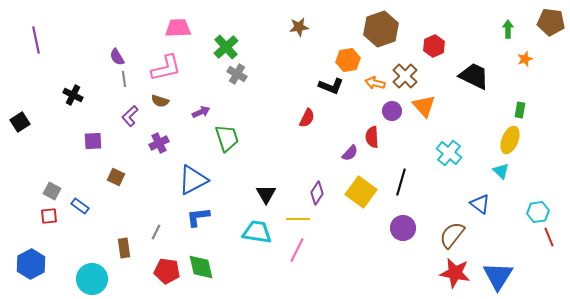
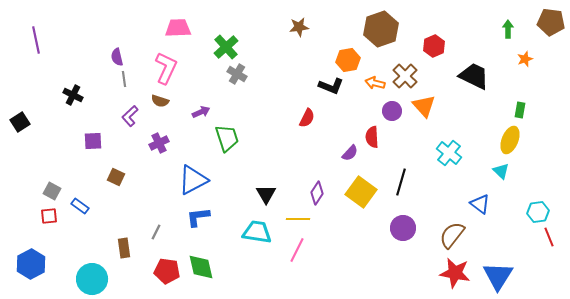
purple semicircle at (117, 57): rotated 18 degrees clockwise
pink L-shape at (166, 68): rotated 52 degrees counterclockwise
